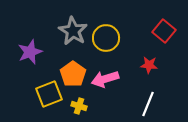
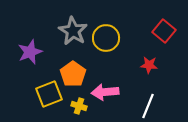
pink arrow: moved 13 px down; rotated 12 degrees clockwise
white line: moved 2 px down
